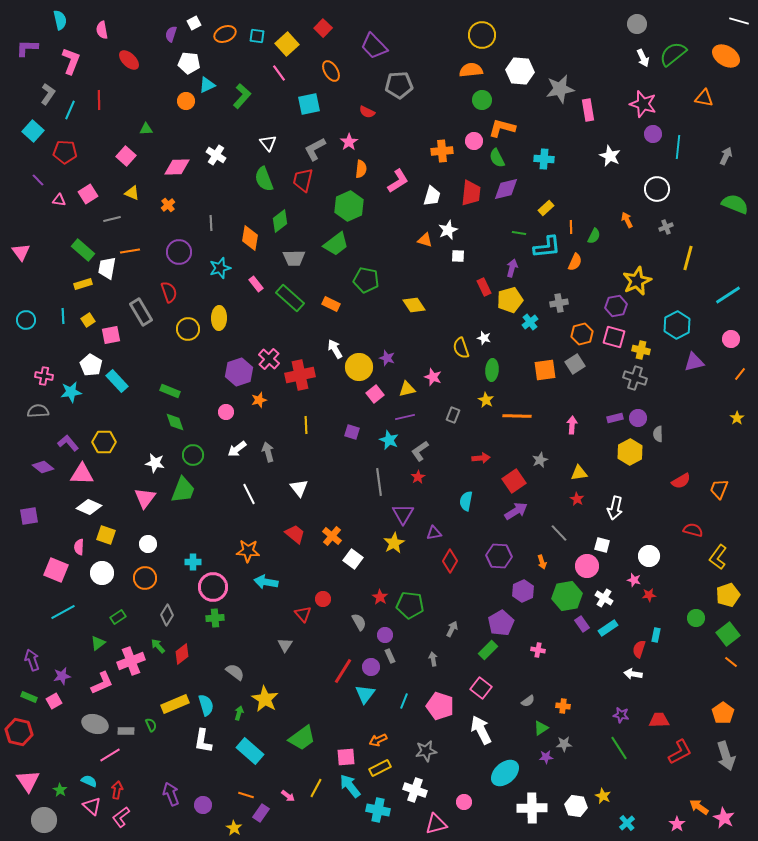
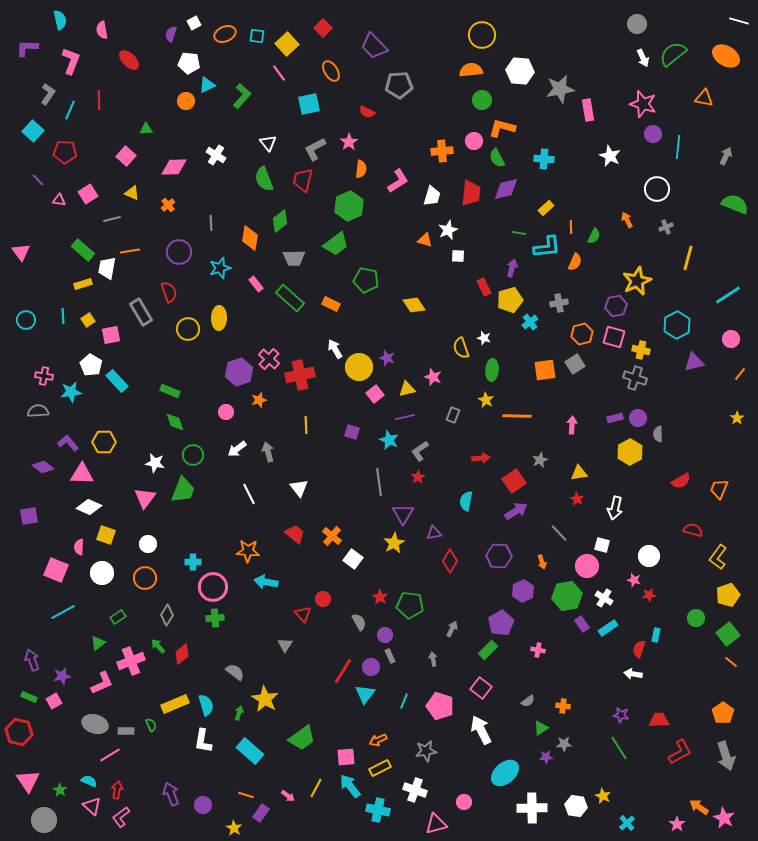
pink diamond at (177, 167): moved 3 px left
